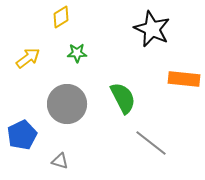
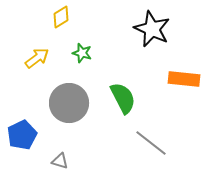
green star: moved 5 px right; rotated 18 degrees clockwise
yellow arrow: moved 9 px right
gray circle: moved 2 px right, 1 px up
